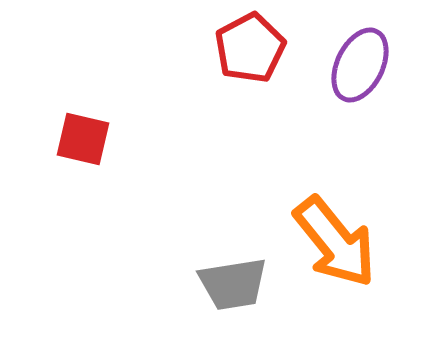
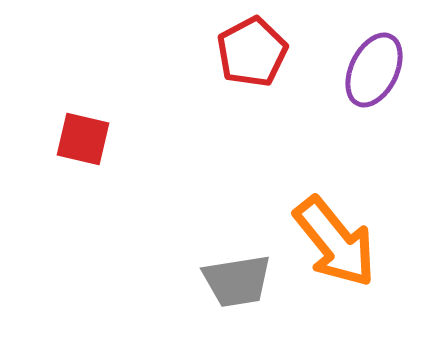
red pentagon: moved 2 px right, 4 px down
purple ellipse: moved 14 px right, 5 px down
gray trapezoid: moved 4 px right, 3 px up
